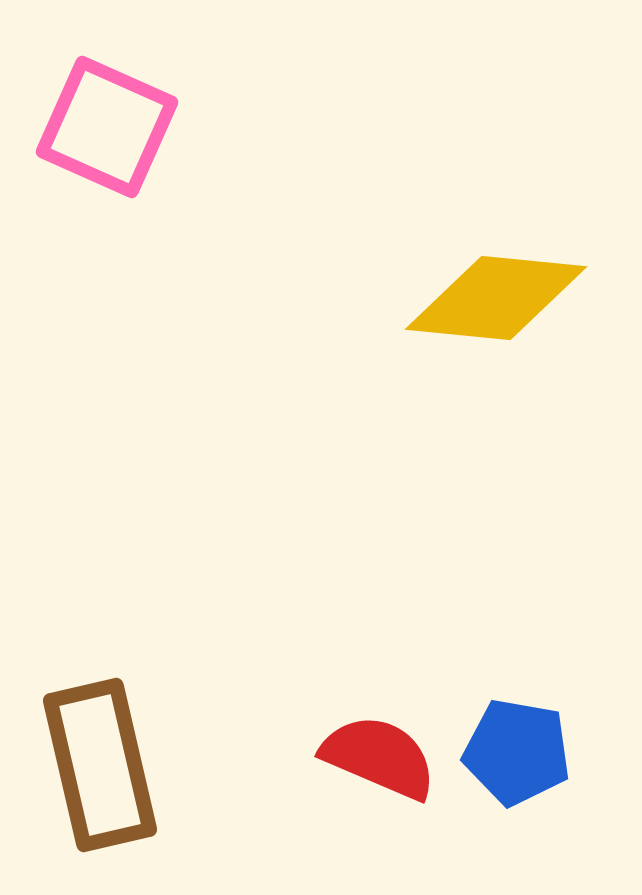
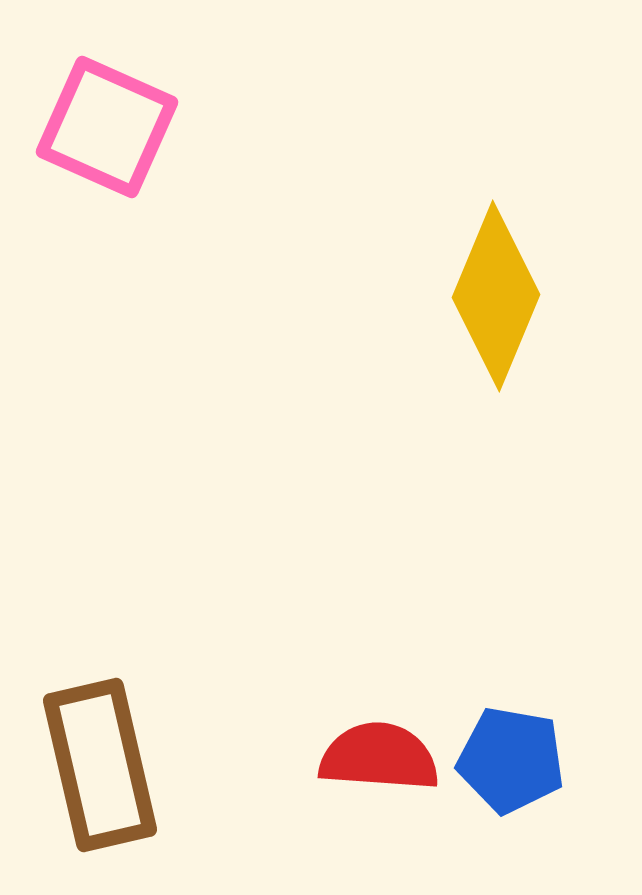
yellow diamond: moved 2 px up; rotated 73 degrees counterclockwise
blue pentagon: moved 6 px left, 8 px down
red semicircle: rotated 19 degrees counterclockwise
